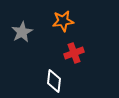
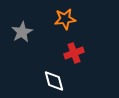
orange star: moved 2 px right, 2 px up
white diamond: rotated 20 degrees counterclockwise
